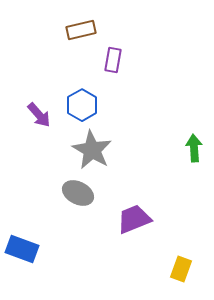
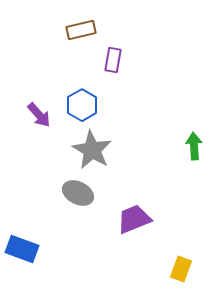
green arrow: moved 2 px up
